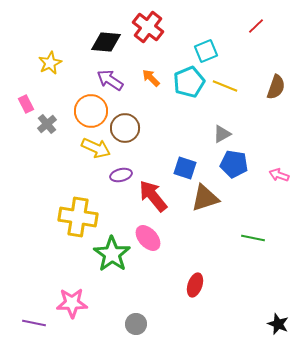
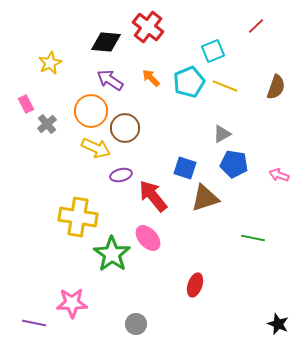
cyan square: moved 7 px right
